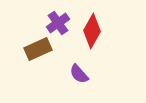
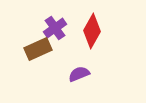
purple cross: moved 3 px left, 5 px down
purple semicircle: rotated 110 degrees clockwise
